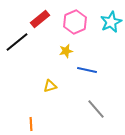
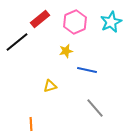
gray line: moved 1 px left, 1 px up
